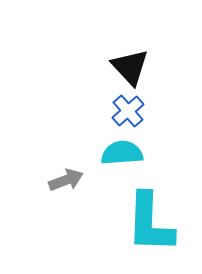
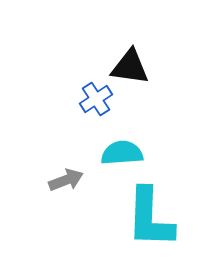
black triangle: rotated 39 degrees counterclockwise
blue cross: moved 32 px left, 12 px up; rotated 8 degrees clockwise
cyan L-shape: moved 5 px up
